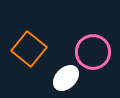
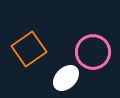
orange square: rotated 16 degrees clockwise
